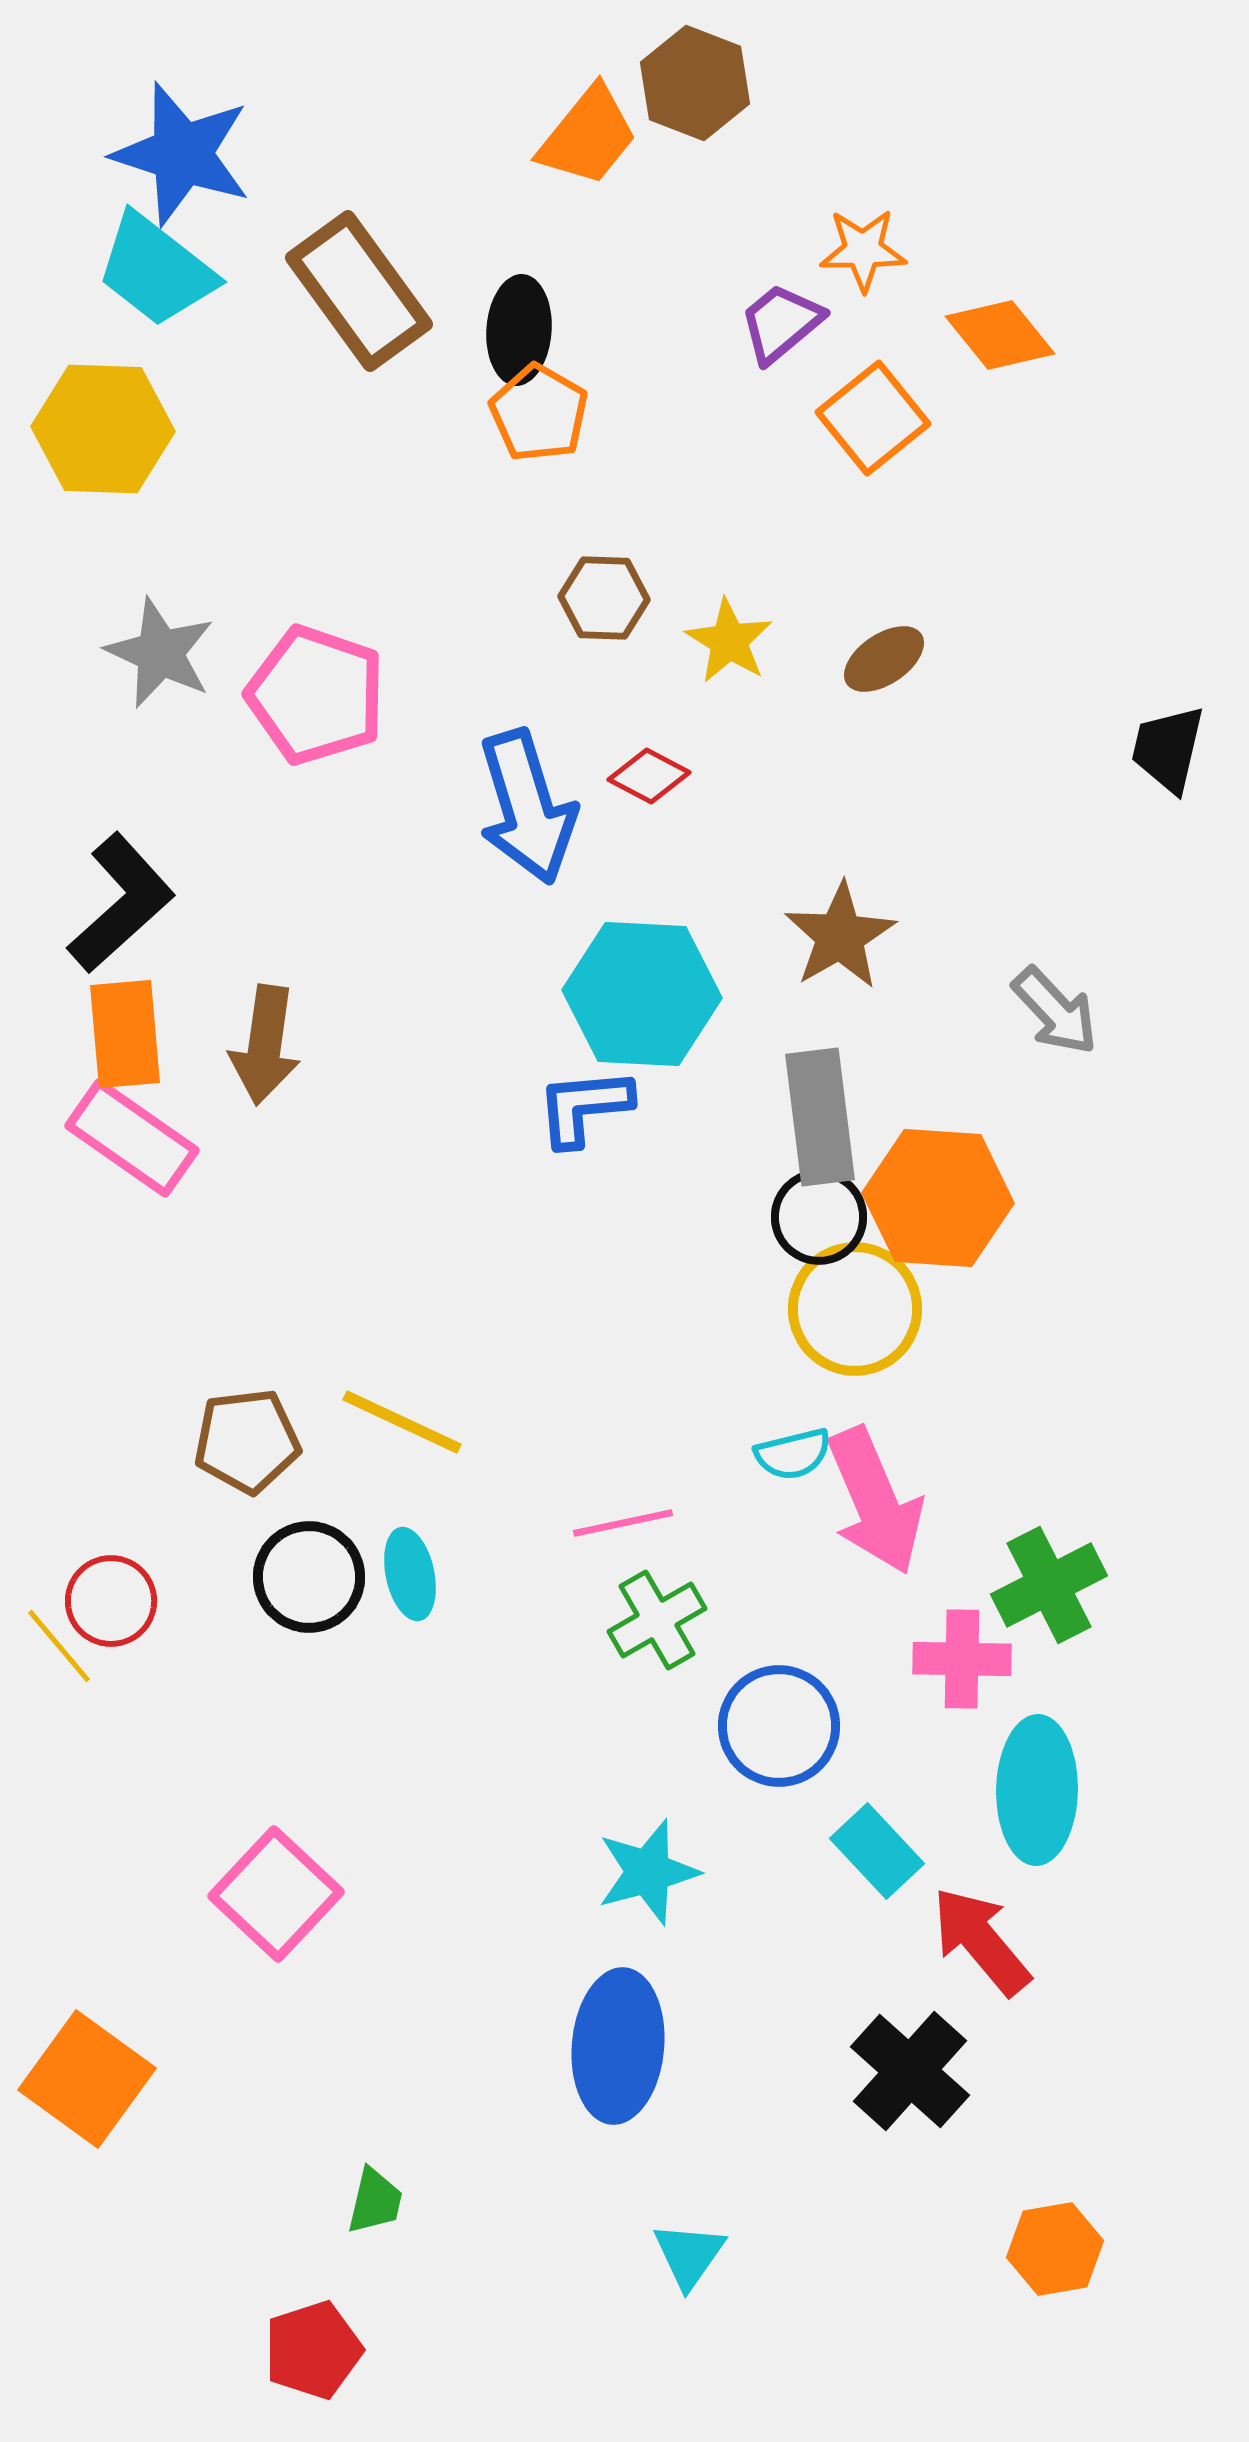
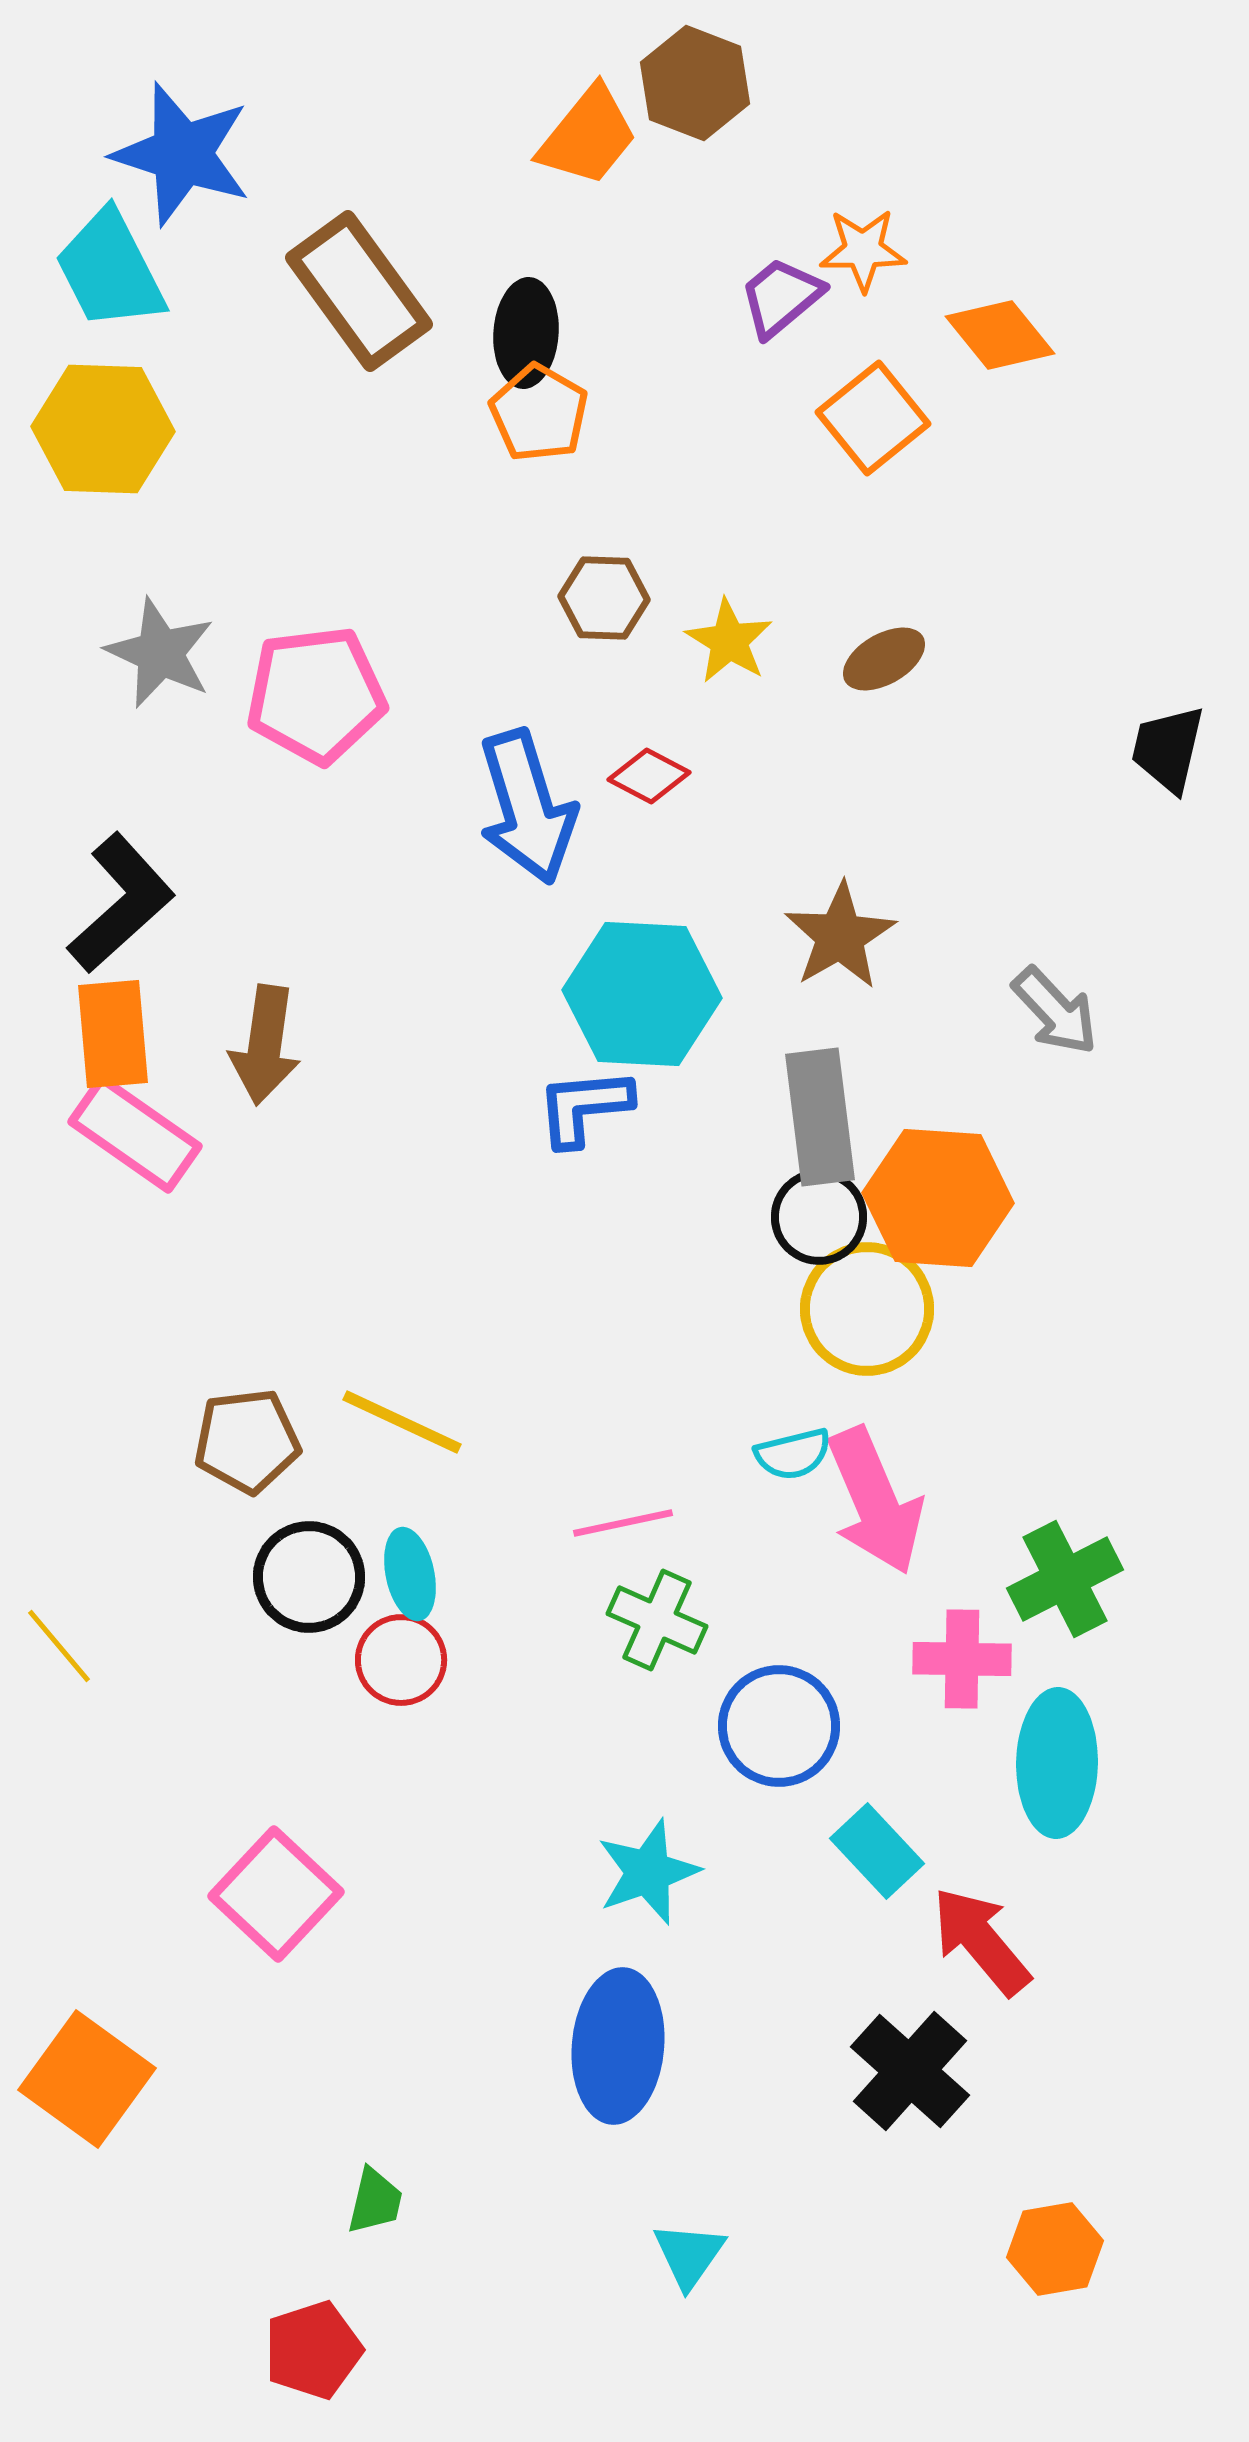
cyan trapezoid at (156, 270): moved 46 px left; rotated 25 degrees clockwise
purple trapezoid at (781, 323): moved 26 px up
black ellipse at (519, 330): moved 7 px right, 3 px down
brown ellipse at (884, 659): rotated 4 degrees clockwise
pink pentagon at (316, 695): rotated 26 degrees counterclockwise
orange rectangle at (125, 1034): moved 12 px left
pink rectangle at (132, 1138): moved 3 px right, 4 px up
yellow circle at (855, 1309): moved 12 px right
green cross at (1049, 1585): moved 16 px right, 6 px up
red circle at (111, 1601): moved 290 px right, 59 px down
green cross at (657, 1620): rotated 36 degrees counterclockwise
cyan ellipse at (1037, 1790): moved 20 px right, 27 px up
cyan star at (648, 1872): rotated 4 degrees counterclockwise
